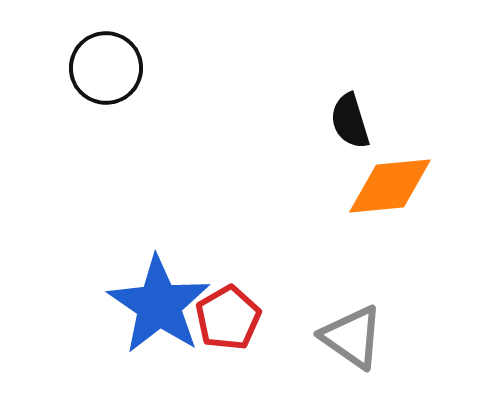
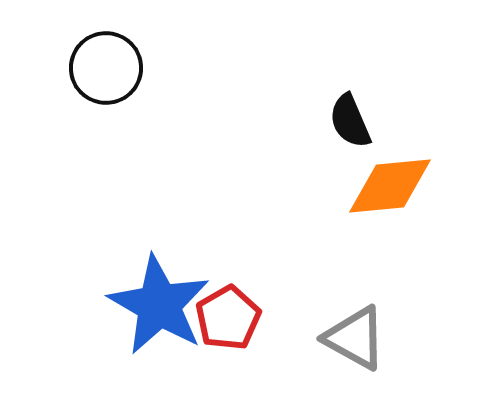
black semicircle: rotated 6 degrees counterclockwise
blue star: rotated 4 degrees counterclockwise
gray triangle: moved 3 px right, 1 px down; rotated 6 degrees counterclockwise
